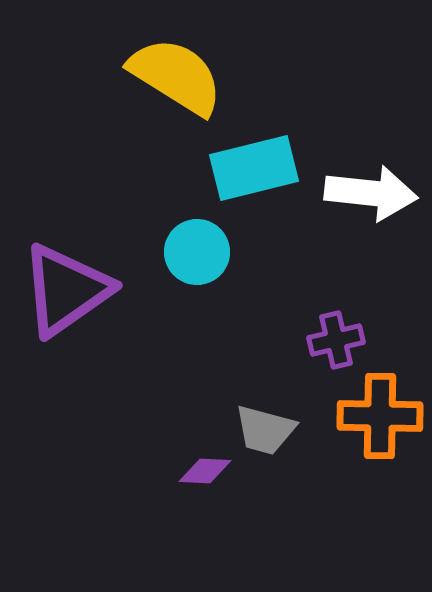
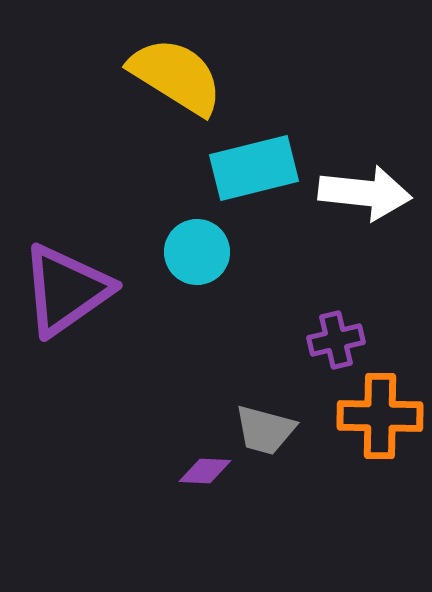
white arrow: moved 6 px left
